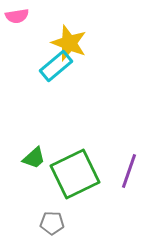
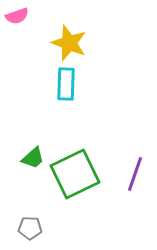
pink semicircle: rotated 10 degrees counterclockwise
cyan rectangle: moved 10 px right, 18 px down; rotated 48 degrees counterclockwise
green trapezoid: moved 1 px left
purple line: moved 6 px right, 3 px down
gray pentagon: moved 22 px left, 5 px down
